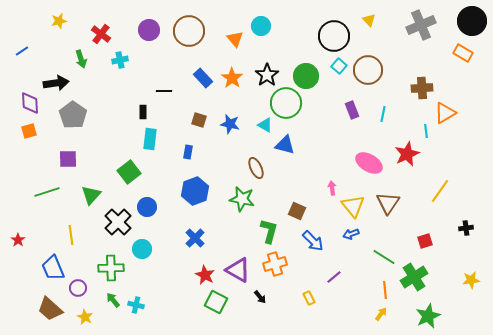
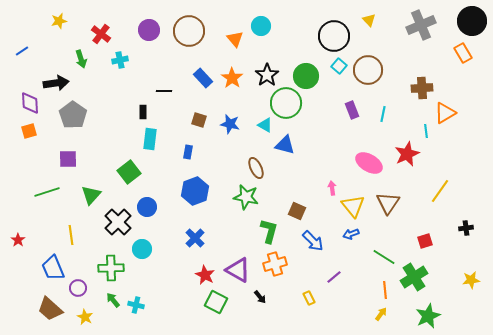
orange rectangle at (463, 53): rotated 30 degrees clockwise
green star at (242, 199): moved 4 px right, 2 px up
